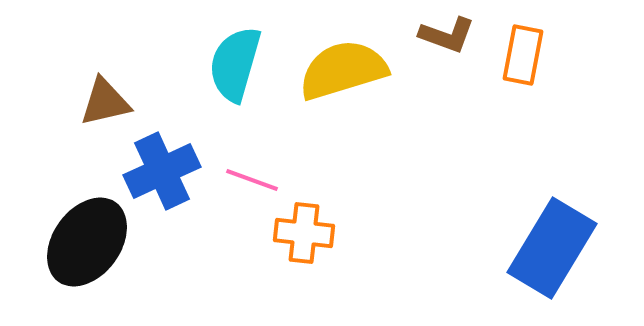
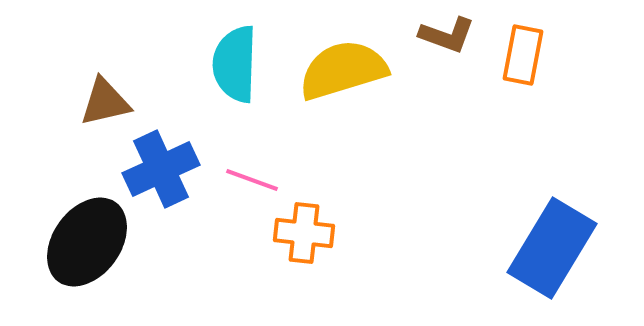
cyan semicircle: rotated 14 degrees counterclockwise
blue cross: moved 1 px left, 2 px up
